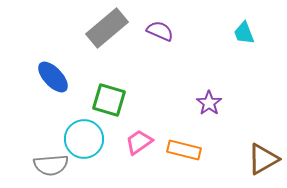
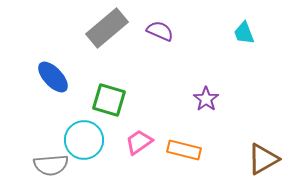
purple star: moved 3 px left, 4 px up
cyan circle: moved 1 px down
